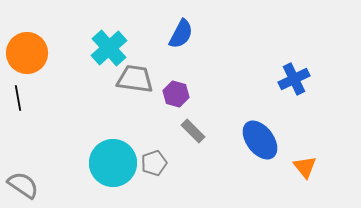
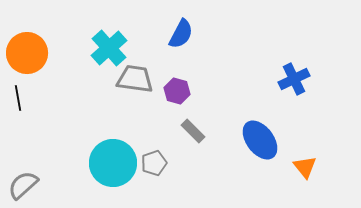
purple hexagon: moved 1 px right, 3 px up
gray semicircle: rotated 76 degrees counterclockwise
